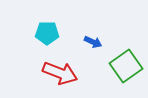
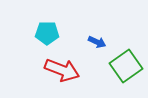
blue arrow: moved 4 px right
red arrow: moved 2 px right, 3 px up
